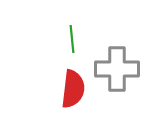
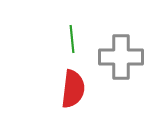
gray cross: moved 4 px right, 12 px up
